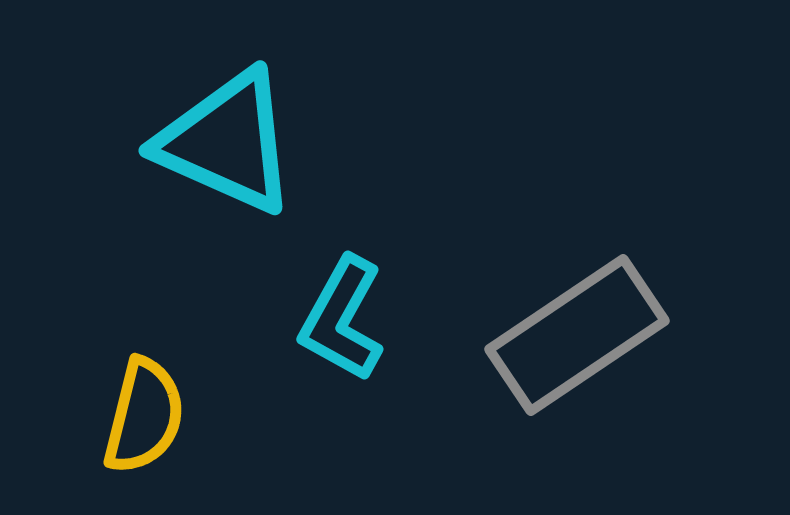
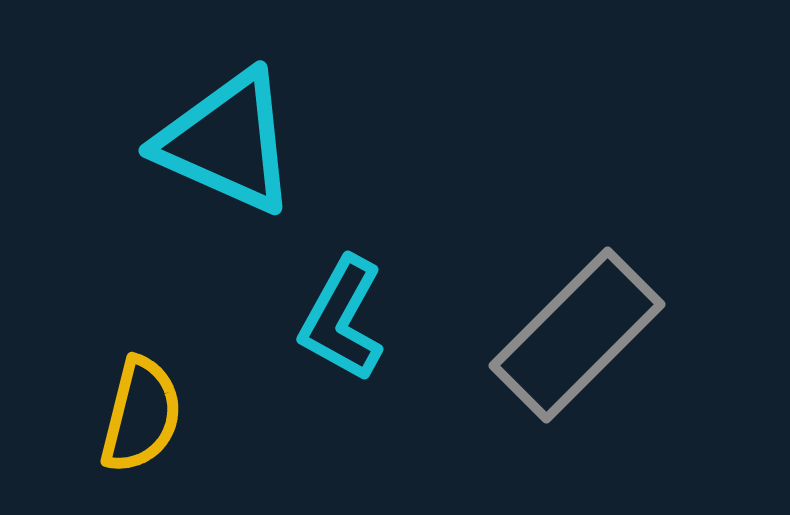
gray rectangle: rotated 11 degrees counterclockwise
yellow semicircle: moved 3 px left, 1 px up
